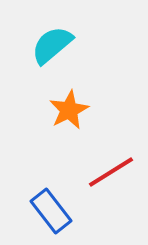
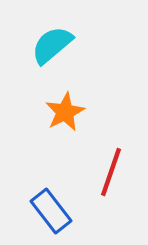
orange star: moved 4 px left, 2 px down
red line: rotated 39 degrees counterclockwise
